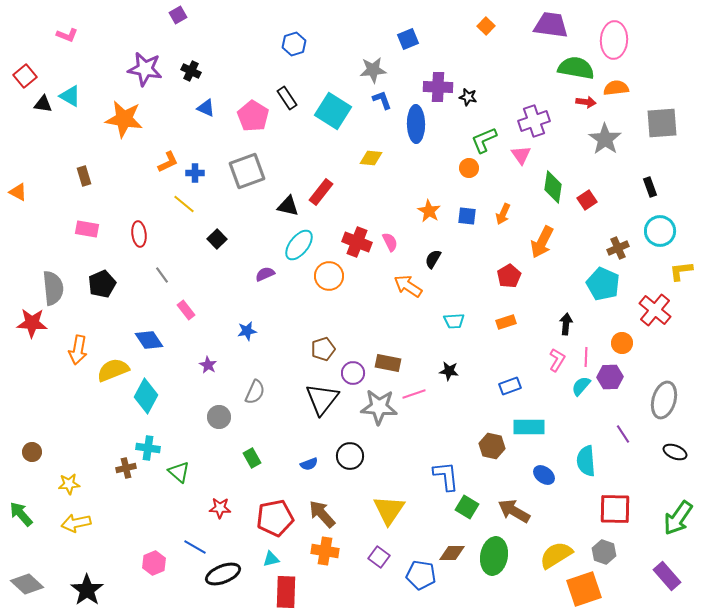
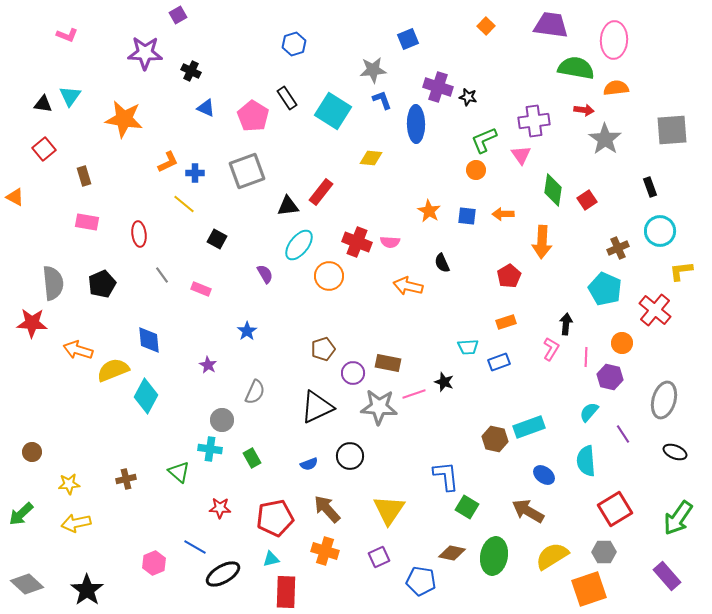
purple star at (145, 69): moved 16 px up; rotated 8 degrees counterclockwise
red square at (25, 76): moved 19 px right, 73 px down
purple cross at (438, 87): rotated 16 degrees clockwise
cyan triangle at (70, 96): rotated 35 degrees clockwise
red arrow at (586, 102): moved 2 px left, 8 px down
purple cross at (534, 121): rotated 12 degrees clockwise
gray square at (662, 123): moved 10 px right, 7 px down
orange circle at (469, 168): moved 7 px right, 2 px down
green diamond at (553, 187): moved 3 px down
orange triangle at (18, 192): moved 3 px left, 5 px down
black triangle at (288, 206): rotated 20 degrees counterclockwise
orange arrow at (503, 214): rotated 65 degrees clockwise
pink rectangle at (87, 229): moved 7 px up
black square at (217, 239): rotated 18 degrees counterclockwise
pink semicircle at (390, 242): rotated 120 degrees clockwise
orange arrow at (542, 242): rotated 24 degrees counterclockwise
black semicircle at (433, 259): moved 9 px right, 4 px down; rotated 54 degrees counterclockwise
purple semicircle at (265, 274): rotated 84 degrees clockwise
cyan pentagon at (603, 284): moved 2 px right, 5 px down
orange arrow at (408, 286): rotated 20 degrees counterclockwise
gray semicircle at (53, 288): moved 5 px up
pink rectangle at (186, 310): moved 15 px right, 21 px up; rotated 30 degrees counterclockwise
cyan trapezoid at (454, 321): moved 14 px right, 26 px down
blue star at (247, 331): rotated 24 degrees counterclockwise
blue diamond at (149, 340): rotated 28 degrees clockwise
orange arrow at (78, 350): rotated 96 degrees clockwise
pink L-shape at (557, 360): moved 6 px left, 11 px up
black star at (449, 371): moved 5 px left, 11 px down; rotated 12 degrees clockwise
purple hexagon at (610, 377): rotated 15 degrees clockwise
blue rectangle at (510, 386): moved 11 px left, 24 px up
cyan semicircle at (581, 386): moved 8 px right, 26 px down
black triangle at (322, 399): moved 5 px left, 8 px down; rotated 27 degrees clockwise
gray circle at (219, 417): moved 3 px right, 3 px down
cyan rectangle at (529, 427): rotated 20 degrees counterclockwise
brown hexagon at (492, 446): moved 3 px right, 7 px up
cyan cross at (148, 448): moved 62 px right, 1 px down
brown cross at (126, 468): moved 11 px down
red square at (615, 509): rotated 32 degrees counterclockwise
brown arrow at (514, 511): moved 14 px right
green arrow at (21, 514): rotated 92 degrees counterclockwise
brown arrow at (322, 514): moved 5 px right, 5 px up
orange cross at (325, 551): rotated 8 degrees clockwise
gray hexagon at (604, 552): rotated 20 degrees counterclockwise
brown diamond at (452, 553): rotated 12 degrees clockwise
yellow semicircle at (556, 555): moved 4 px left, 1 px down
purple square at (379, 557): rotated 30 degrees clockwise
black ellipse at (223, 574): rotated 8 degrees counterclockwise
blue pentagon at (421, 575): moved 6 px down
orange square at (584, 589): moved 5 px right
